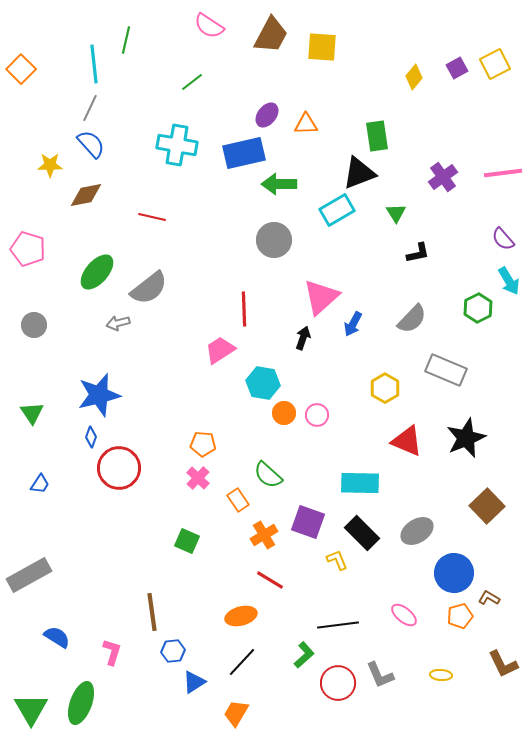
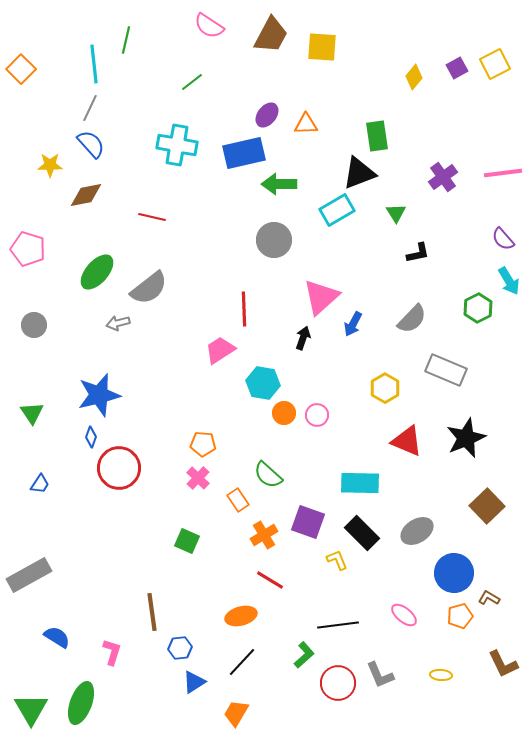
blue hexagon at (173, 651): moved 7 px right, 3 px up
